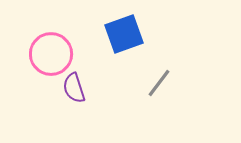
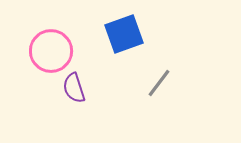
pink circle: moved 3 px up
